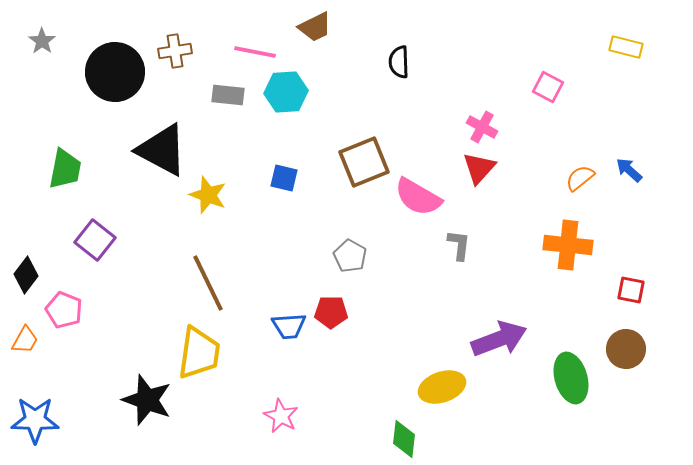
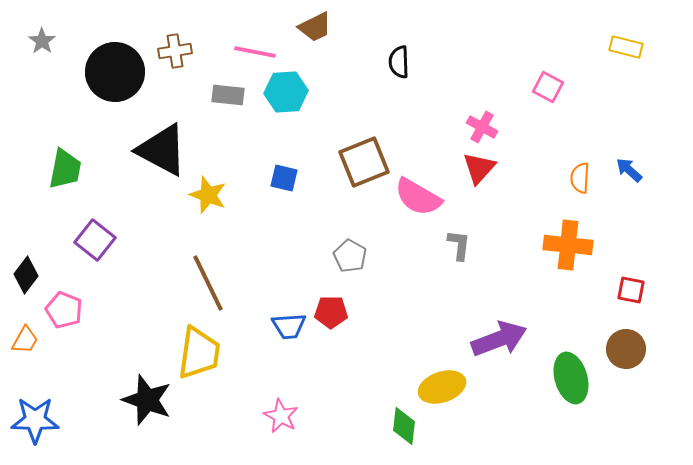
orange semicircle: rotated 48 degrees counterclockwise
green diamond: moved 13 px up
